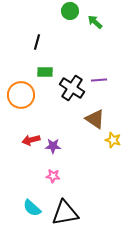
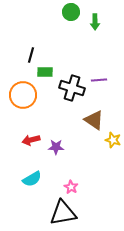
green circle: moved 1 px right, 1 px down
green arrow: rotated 133 degrees counterclockwise
black line: moved 6 px left, 13 px down
black cross: rotated 15 degrees counterclockwise
orange circle: moved 2 px right
brown triangle: moved 1 px left, 1 px down
purple star: moved 3 px right, 1 px down
pink star: moved 18 px right, 11 px down; rotated 24 degrees clockwise
cyan semicircle: moved 29 px up; rotated 72 degrees counterclockwise
black triangle: moved 2 px left
